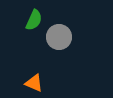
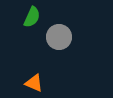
green semicircle: moved 2 px left, 3 px up
